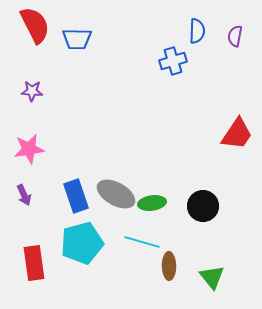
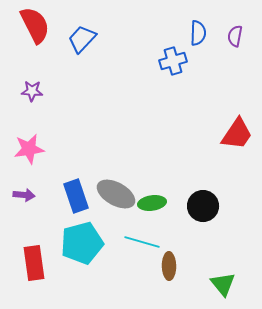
blue semicircle: moved 1 px right, 2 px down
blue trapezoid: moved 5 px right; rotated 132 degrees clockwise
purple arrow: rotated 60 degrees counterclockwise
green triangle: moved 11 px right, 7 px down
